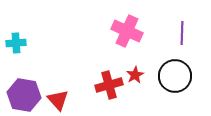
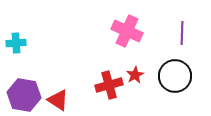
red triangle: rotated 15 degrees counterclockwise
